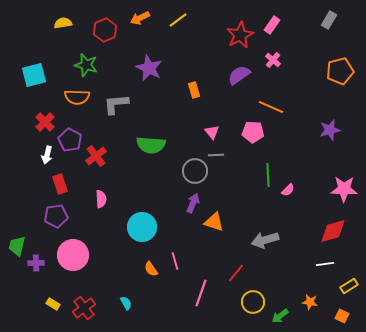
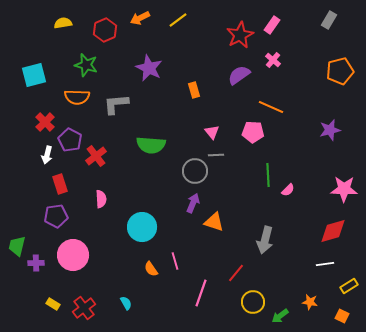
gray arrow at (265, 240): rotated 60 degrees counterclockwise
